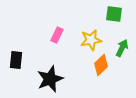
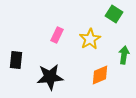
green square: rotated 24 degrees clockwise
yellow star: moved 1 px left, 1 px up; rotated 20 degrees counterclockwise
green arrow: moved 2 px right, 7 px down; rotated 18 degrees counterclockwise
orange diamond: moved 1 px left, 10 px down; rotated 20 degrees clockwise
black star: moved 2 px up; rotated 16 degrees clockwise
